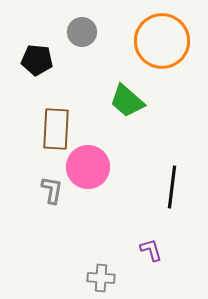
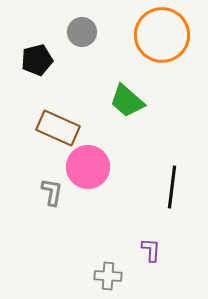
orange circle: moved 6 px up
black pentagon: rotated 20 degrees counterclockwise
brown rectangle: moved 2 px right, 1 px up; rotated 69 degrees counterclockwise
gray L-shape: moved 2 px down
purple L-shape: rotated 20 degrees clockwise
gray cross: moved 7 px right, 2 px up
